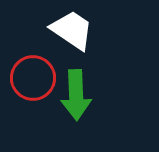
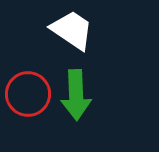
red circle: moved 5 px left, 16 px down
